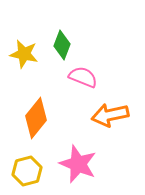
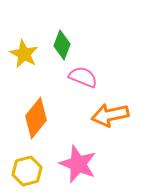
yellow star: rotated 16 degrees clockwise
